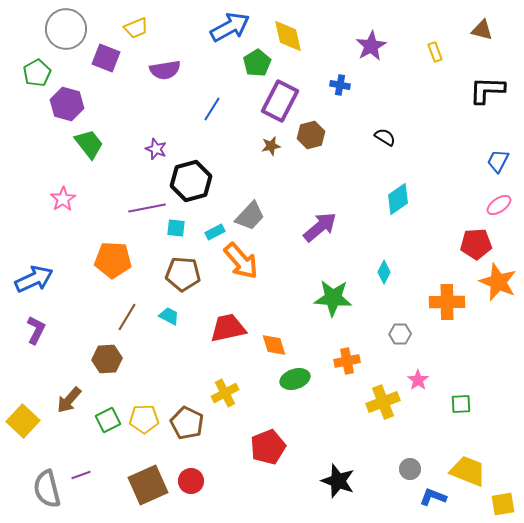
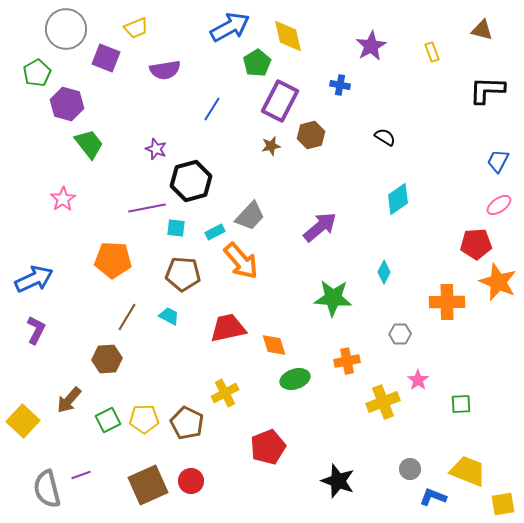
yellow rectangle at (435, 52): moved 3 px left
